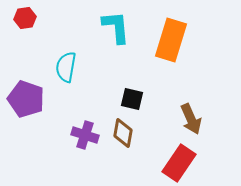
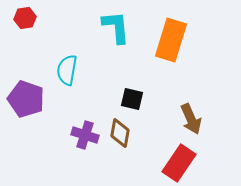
cyan semicircle: moved 1 px right, 3 px down
brown diamond: moved 3 px left
